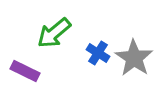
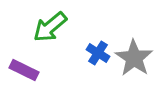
green arrow: moved 4 px left, 6 px up
purple rectangle: moved 1 px left, 1 px up
